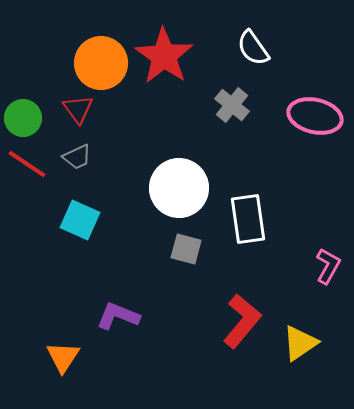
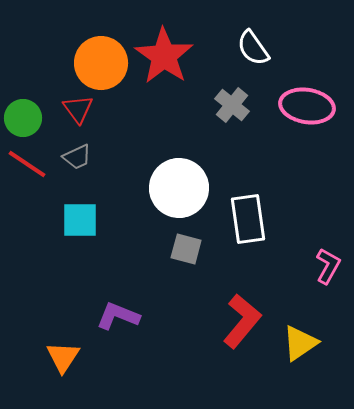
pink ellipse: moved 8 px left, 10 px up; rotated 4 degrees counterclockwise
cyan square: rotated 24 degrees counterclockwise
